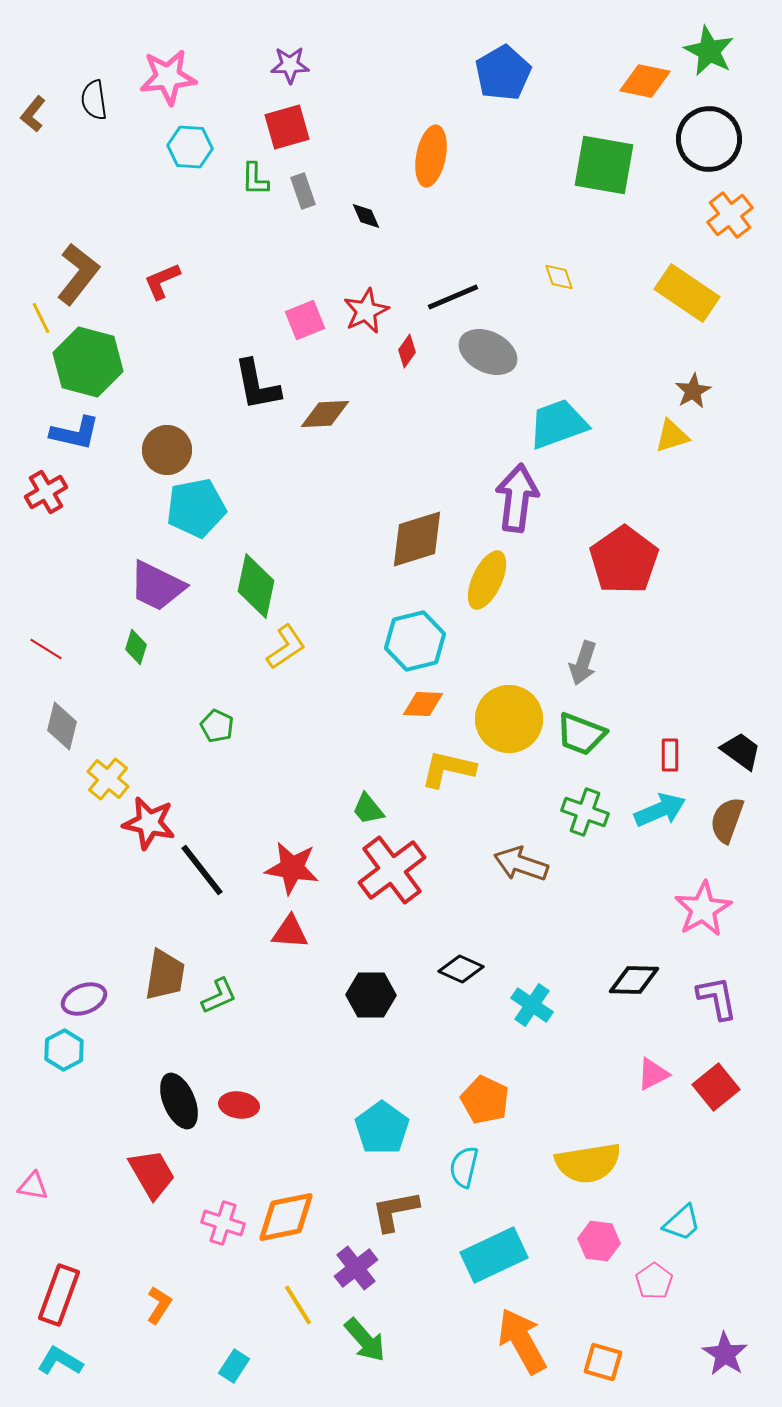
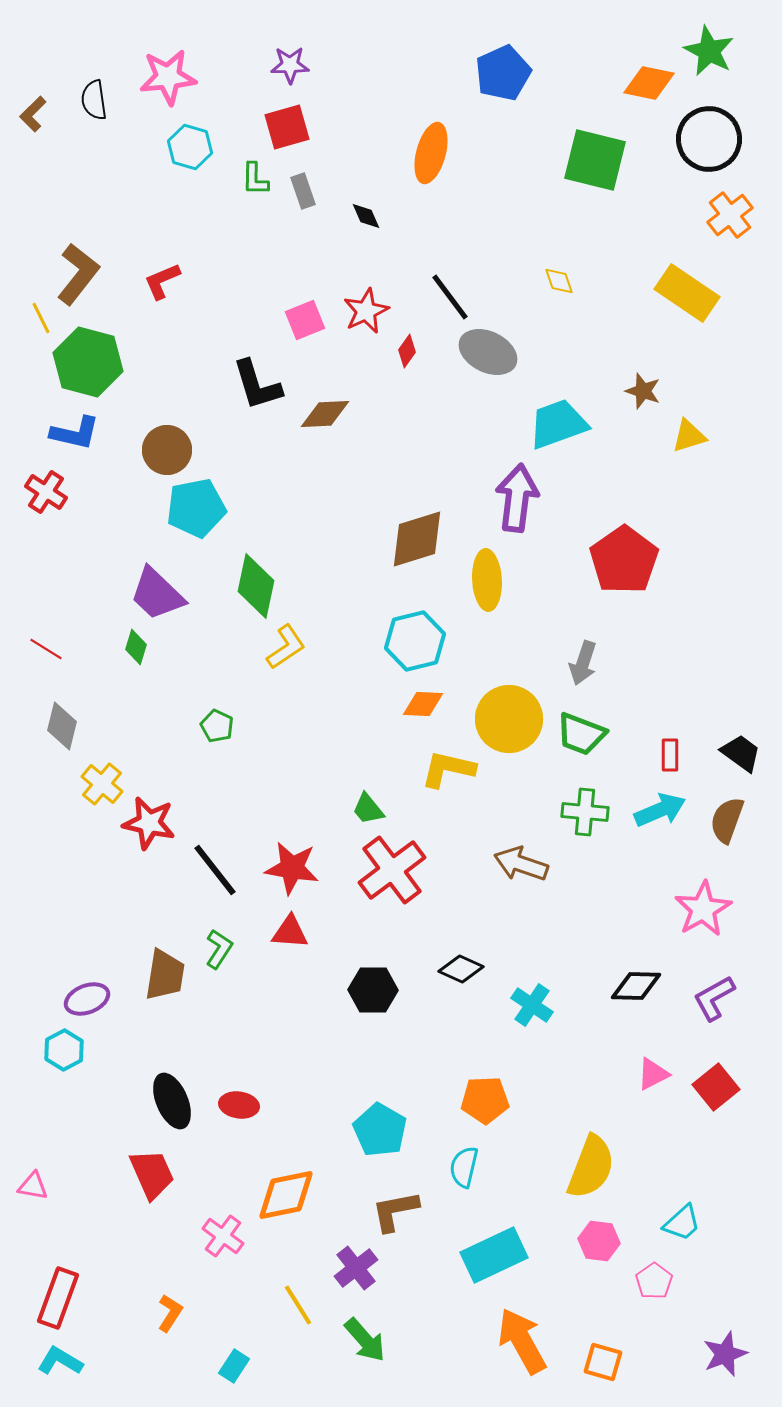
blue pentagon at (503, 73): rotated 6 degrees clockwise
orange diamond at (645, 81): moved 4 px right, 2 px down
brown L-shape at (33, 114): rotated 6 degrees clockwise
cyan hexagon at (190, 147): rotated 12 degrees clockwise
orange ellipse at (431, 156): moved 3 px up; rotated 4 degrees clockwise
green square at (604, 165): moved 9 px left, 5 px up; rotated 4 degrees clockwise
yellow diamond at (559, 277): moved 4 px down
black line at (453, 297): moved 3 px left; rotated 76 degrees clockwise
black L-shape at (257, 385): rotated 6 degrees counterclockwise
brown star at (693, 391): moved 50 px left; rotated 24 degrees counterclockwise
yellow triangle at (672, 436): moved 17 px right
red cross at (46, 492): rotated 27 degrees counterclockwise
yellow ellipse at (487, 580): rotated 28 degrees counterclockwise
purple trapezoid at (157, 586): moved 8 px down; rotated 18 degrees clockwise
black trapezoid at (741, 751): moved 2 px down
yellow cross at (108, 779): moved 6 px left, 5 px down
green cross at (585, 812): rotated 15 degrees counterclockwise
black line at (202, 870): moved 13 px right
black diamond at (634, 980): moved 2 px right, 6 px down
black hexagon at (371, 995): moved 2 px right, 5 px up
green L-shape at (219, 996): moved 47 px up; rotated 33 degrees counterclockwise
purple L-shape at (717, 998): moved 3 px left; rotated 108 degrees counterclockwise
purple ellipse at (84, 999): moved 3 px right
orange pentagon at (485, 1100): rotated 27 degrees counterclockwise
black ellipse at (179, 1101): moved 7 px left
cyan pentagon at (382, 1128): moved 2 px left, 2 px down; rotated 6 degrees counterclockwise
yellow semicircle at (588, 1163): moved 3 px right, 4 px down; rotated 60 degrees counterclockwise
red trapezoid at (152, 1174): rotated 6 degrees clockwise
orange diamond at (286, 1217): moved 22 px up
pink cross at (223, 1223): moved 13 px down; rotated 18 degrees clockwise
red rectangle at (59, 1295): moved 1 px left, 3 px down
orange L-shape at (159, 1305): moved 11 px right, 8 px down
purple star at (725, 1354): rotated 18 degrees clockwise
